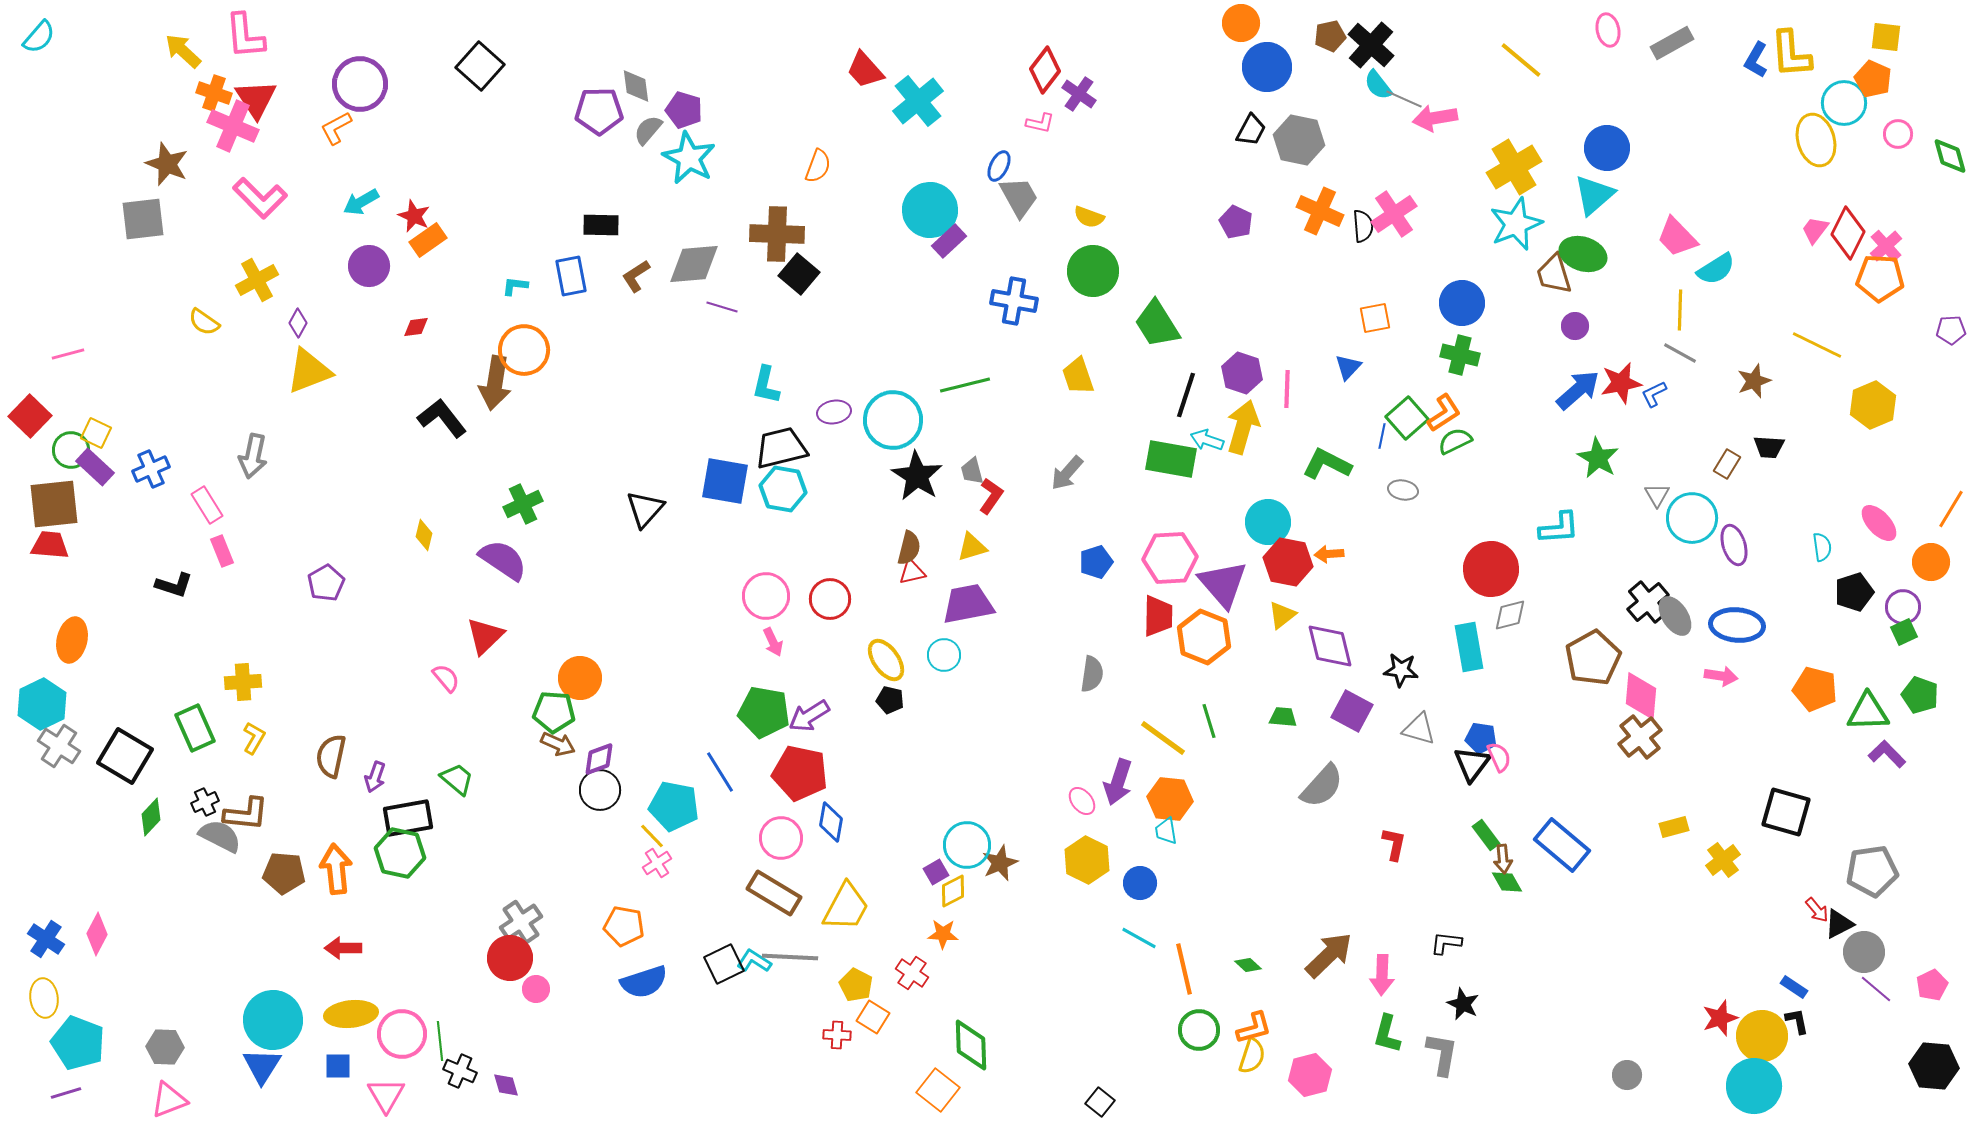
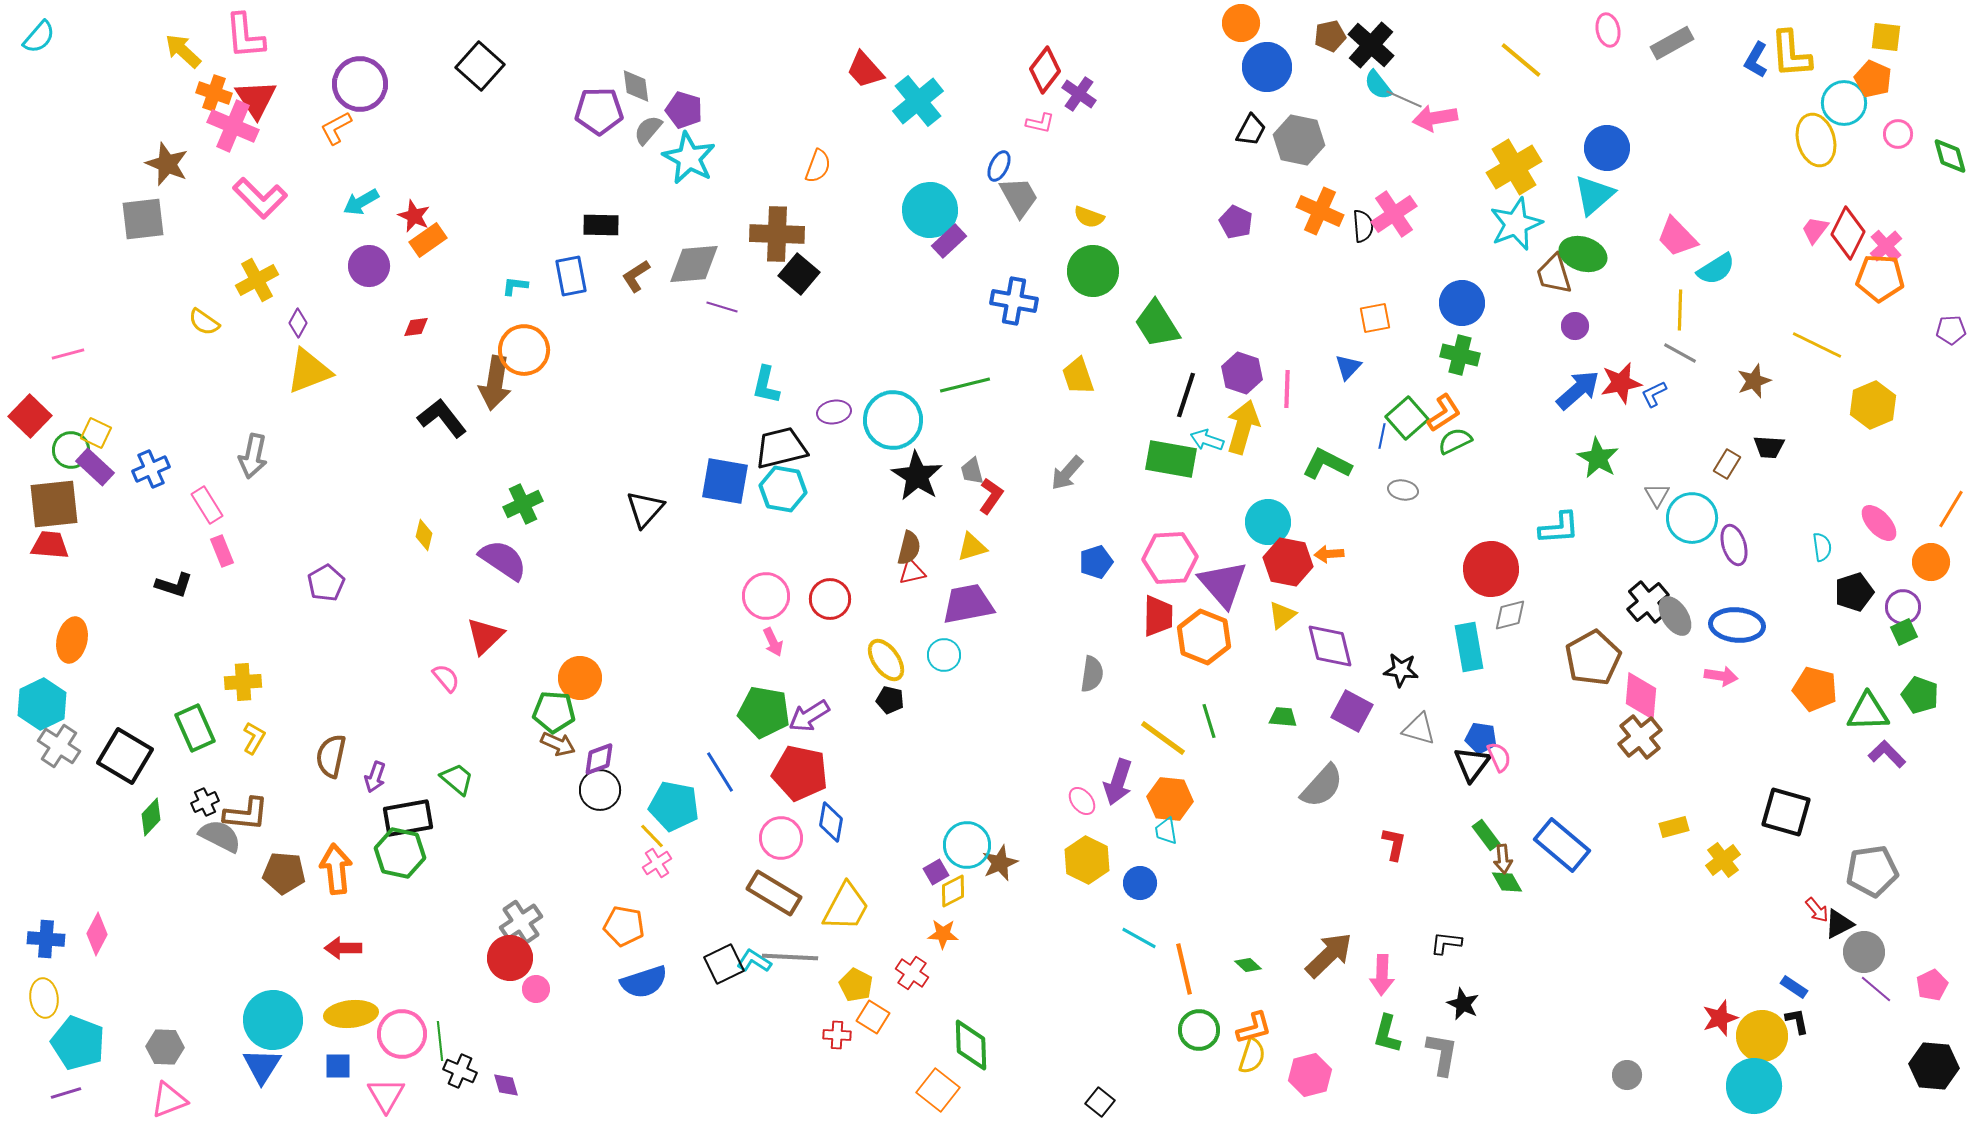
blue cross at (46, 939): rotated 30 degrees counterclockwise
